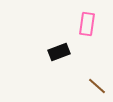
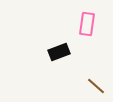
brown line: moved 1 px left
